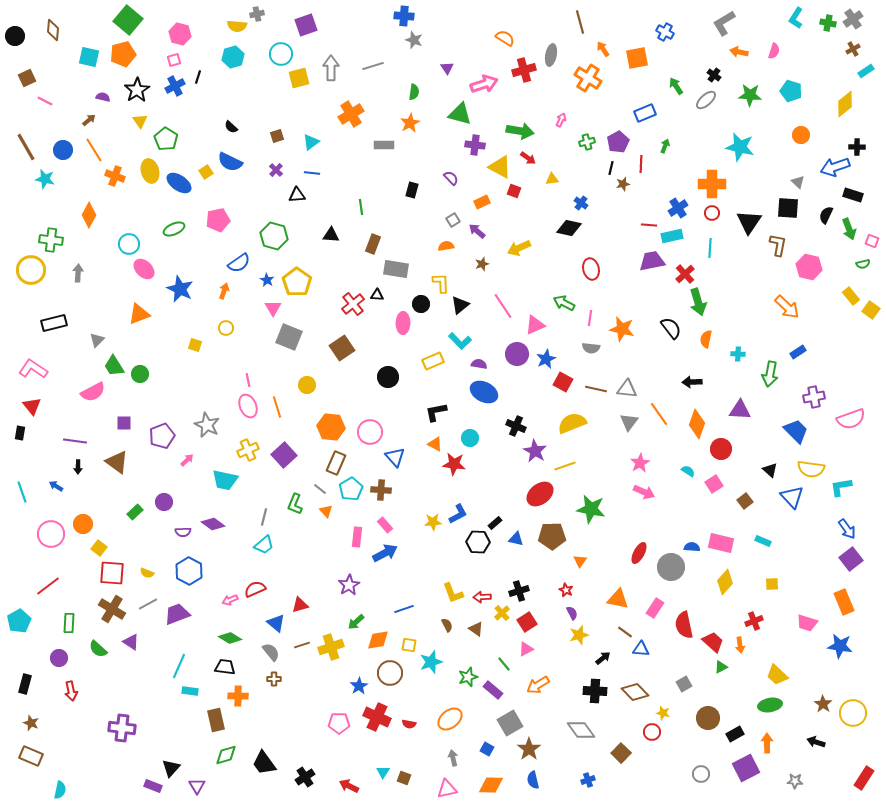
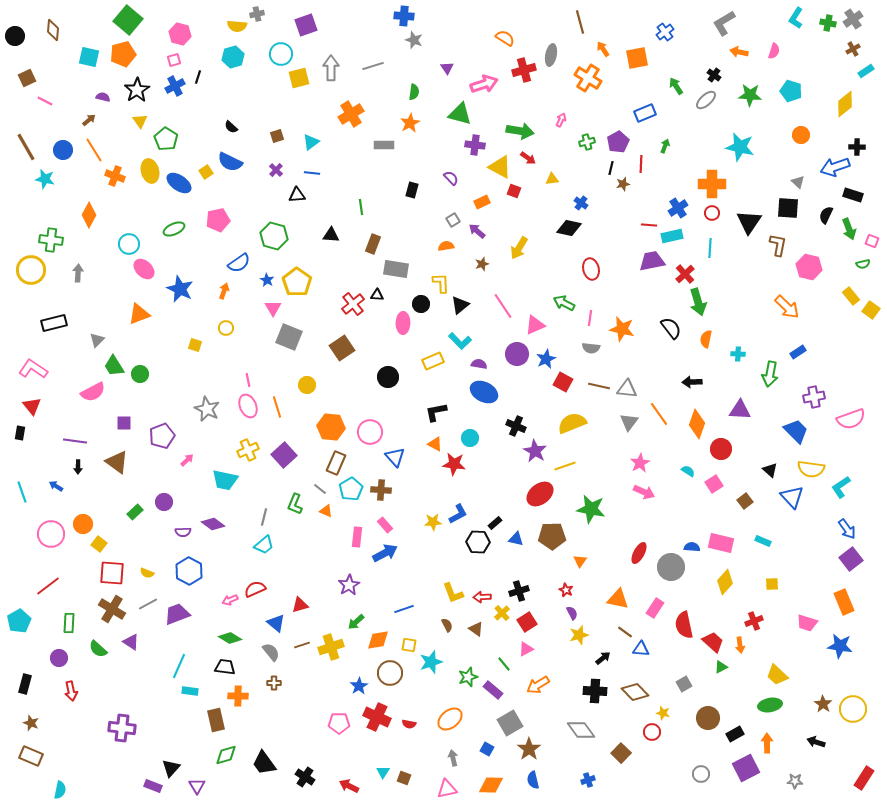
blue cross at (665, 32): rotated 24 degrees clockwise
yellow arrow at (519, 248): rotated 35 degrees counterclockwise
brown line at (596, 389): moved 3 px right, 3 px up
gray star at (207, 425): moved 16 px up
cyan L-shape at (841, 487): rotated 25 degrees counterclockwise
orange triangle at (326, 511): rotated 24 degrees counterclockwise
yellow square at (99, 548): moved 4 px up
brown cross at (274, 679): moved 4 px down
yellow circle at (853, 713): moved 4 px up
black cross at (305, 777): rotated 24 degrees counterclockwise
